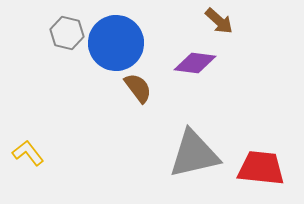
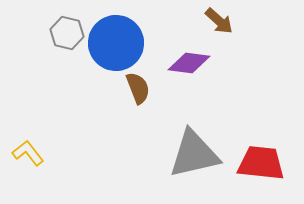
purple diamond: moved 6 px left
brown semicircle: rotated 16 degrees clockwise
red trapezoid: moved 5 px up
